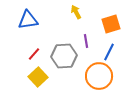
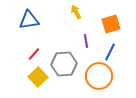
blue triangle: moved 1 px right
blue line: moved 1 px right
gray hexagon: moved 8 px down
